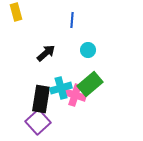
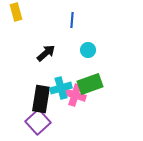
green rectangle: rotated 20 degrees clockwise
